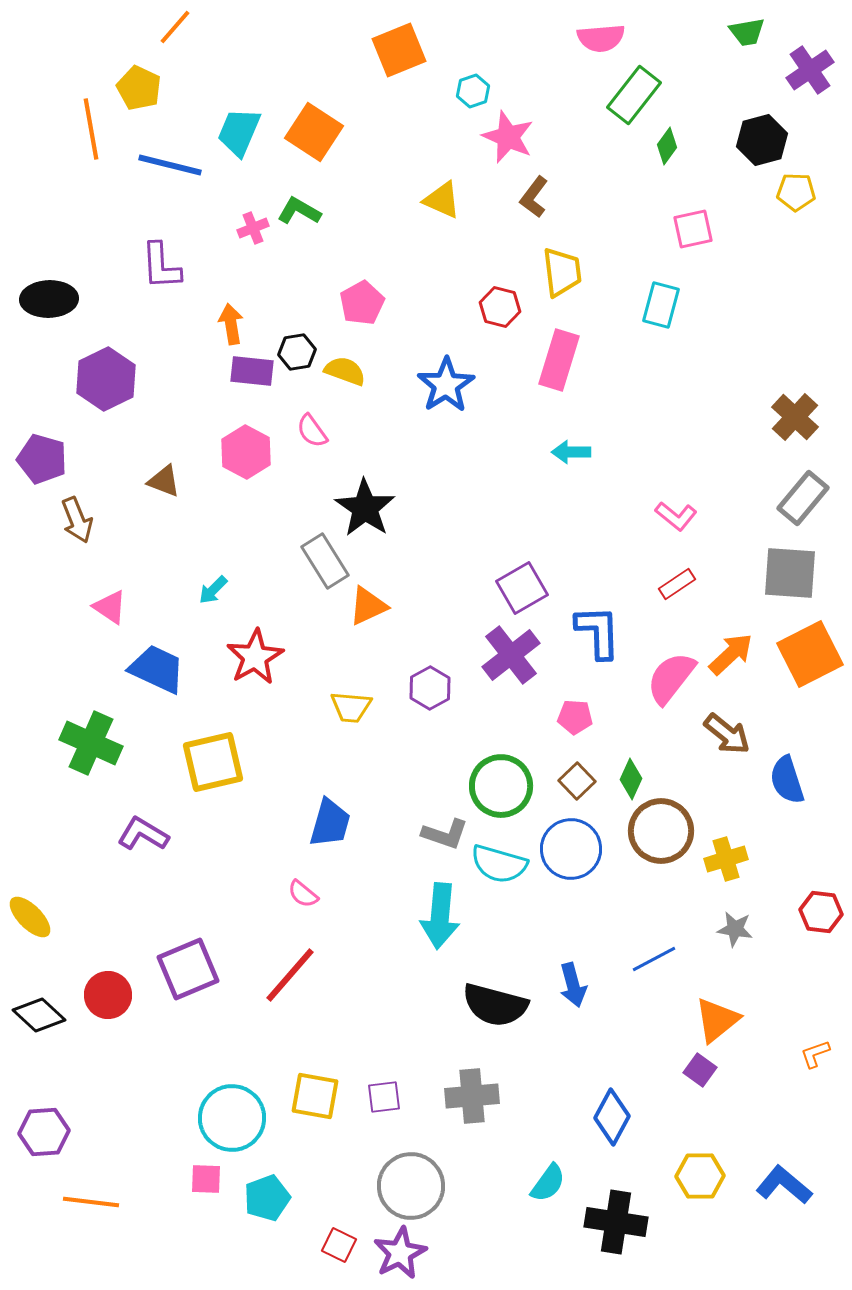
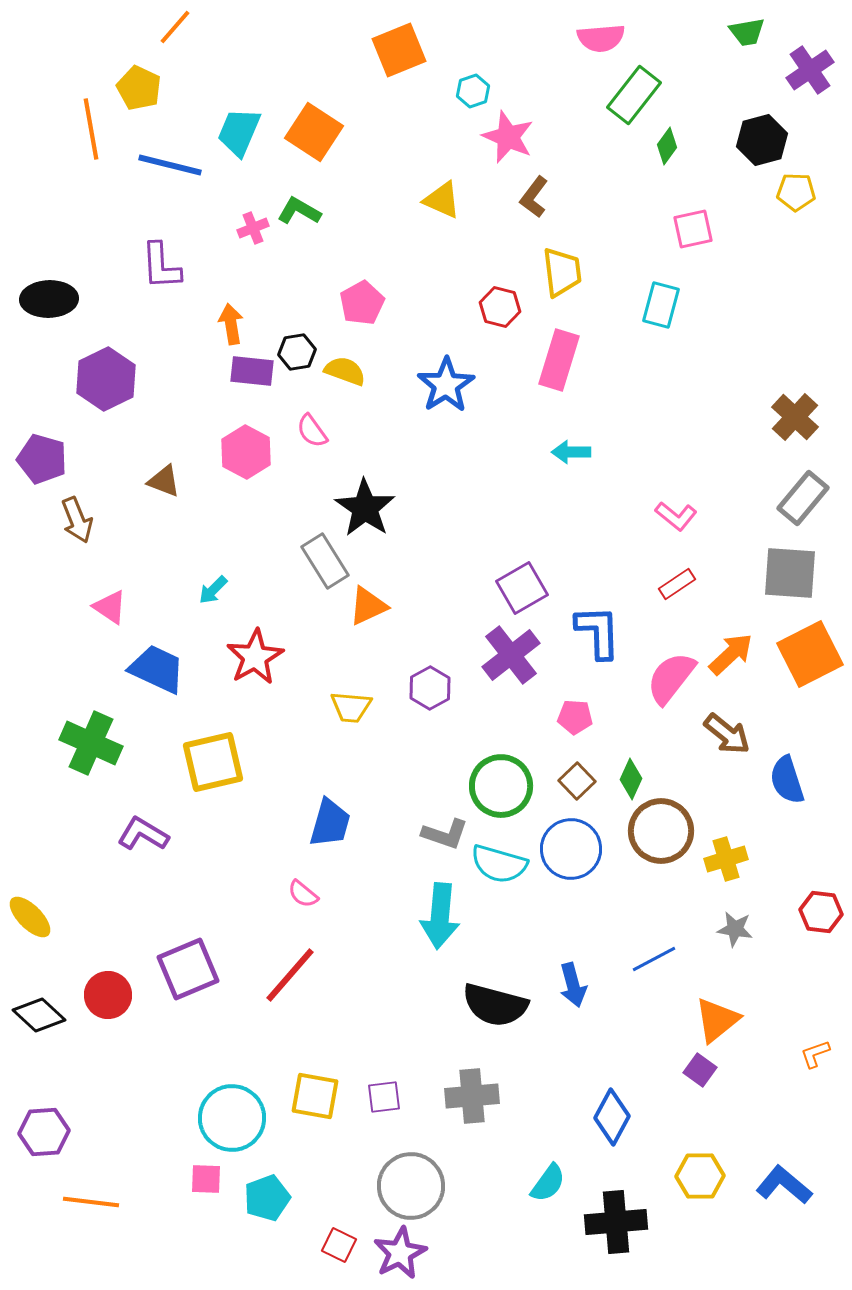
black cross at (616, 1222): rotated 14 degrees counterclockwise
